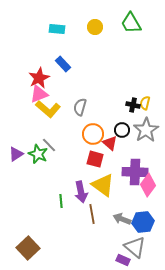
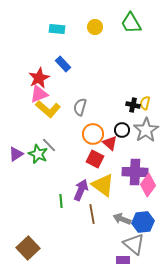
red square: rotated 12 degrees clockwise
purple arrow: moved 2 px up; rotated 145 degrees counterclockwise
gray triangle: moved 1 px left, 3 px up
purple rectangle: rotated 24 degrees counterclockwise
